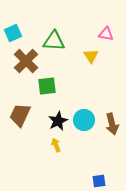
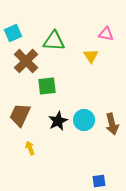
yellow arrow: moved 26 px left, 3 px down
